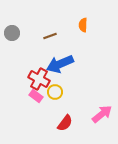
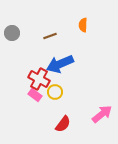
pink rectangle: moved 1 px left, 1 px up
red semicircle: moved 2 px left, 1 px down
